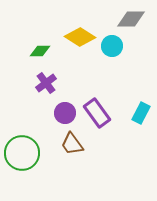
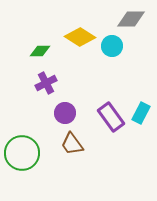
purple cross: rotated 10 degrees clockwise
purple rectangle: moved 14 px right, 4 px down
